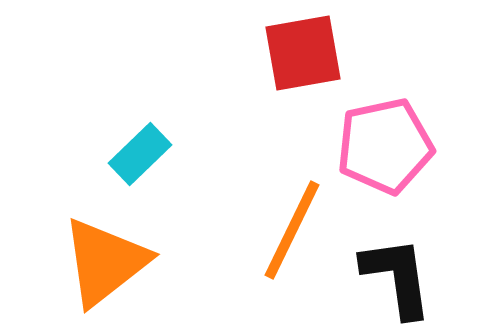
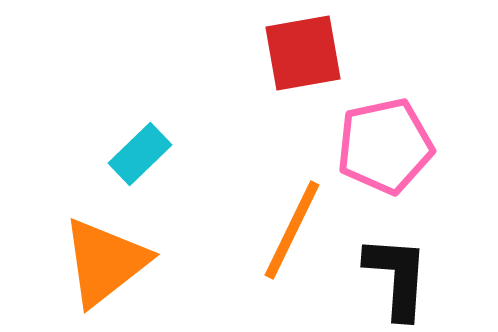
black L-shape: rotated 12 degrees clockwise
